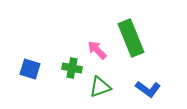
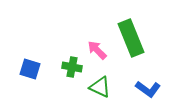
green cross: moved 1 px up
green triangle: rotated 45 degrees clockwise
